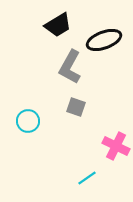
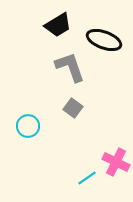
black ellipse: rotated 40 degrees clockwise
gray L-shape: rotated 132 degrees clockwise
gray square: moved 3 px left, 1 px down; rotated 18 degrees clockwise
cyan circle: moved 5 px down
pink cross: moved 16 px down
